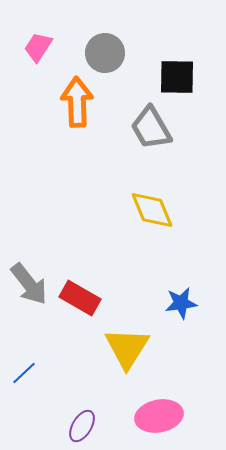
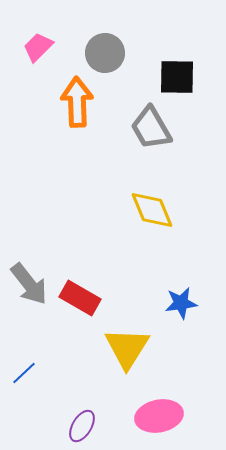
pink trapezoid: rotated 12 degrees clockwise
